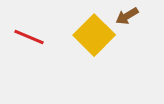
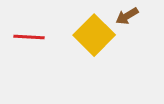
red line: rotated 20 degrees counterclockwise
